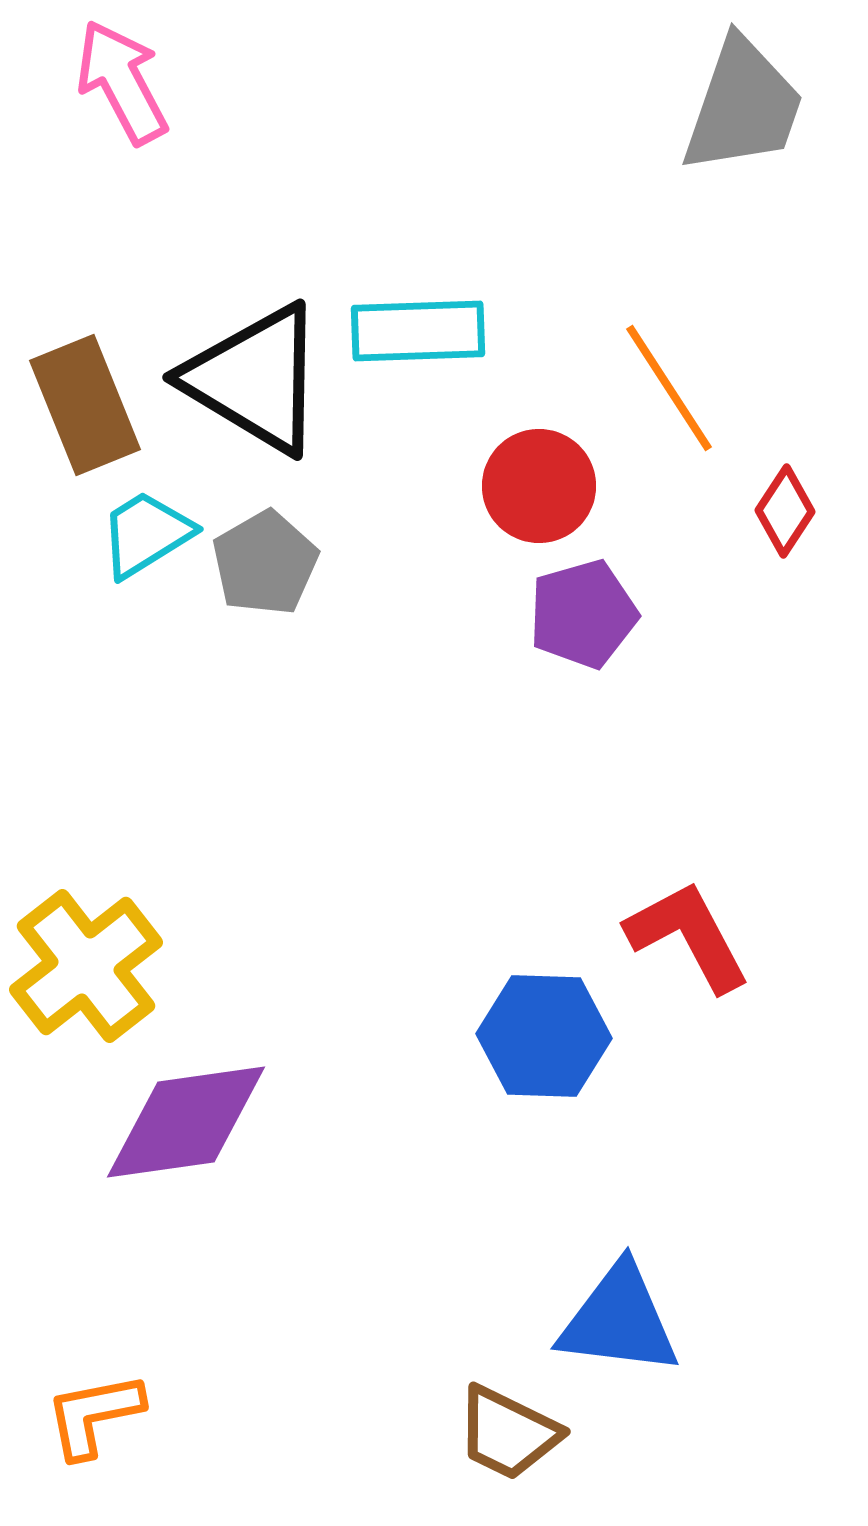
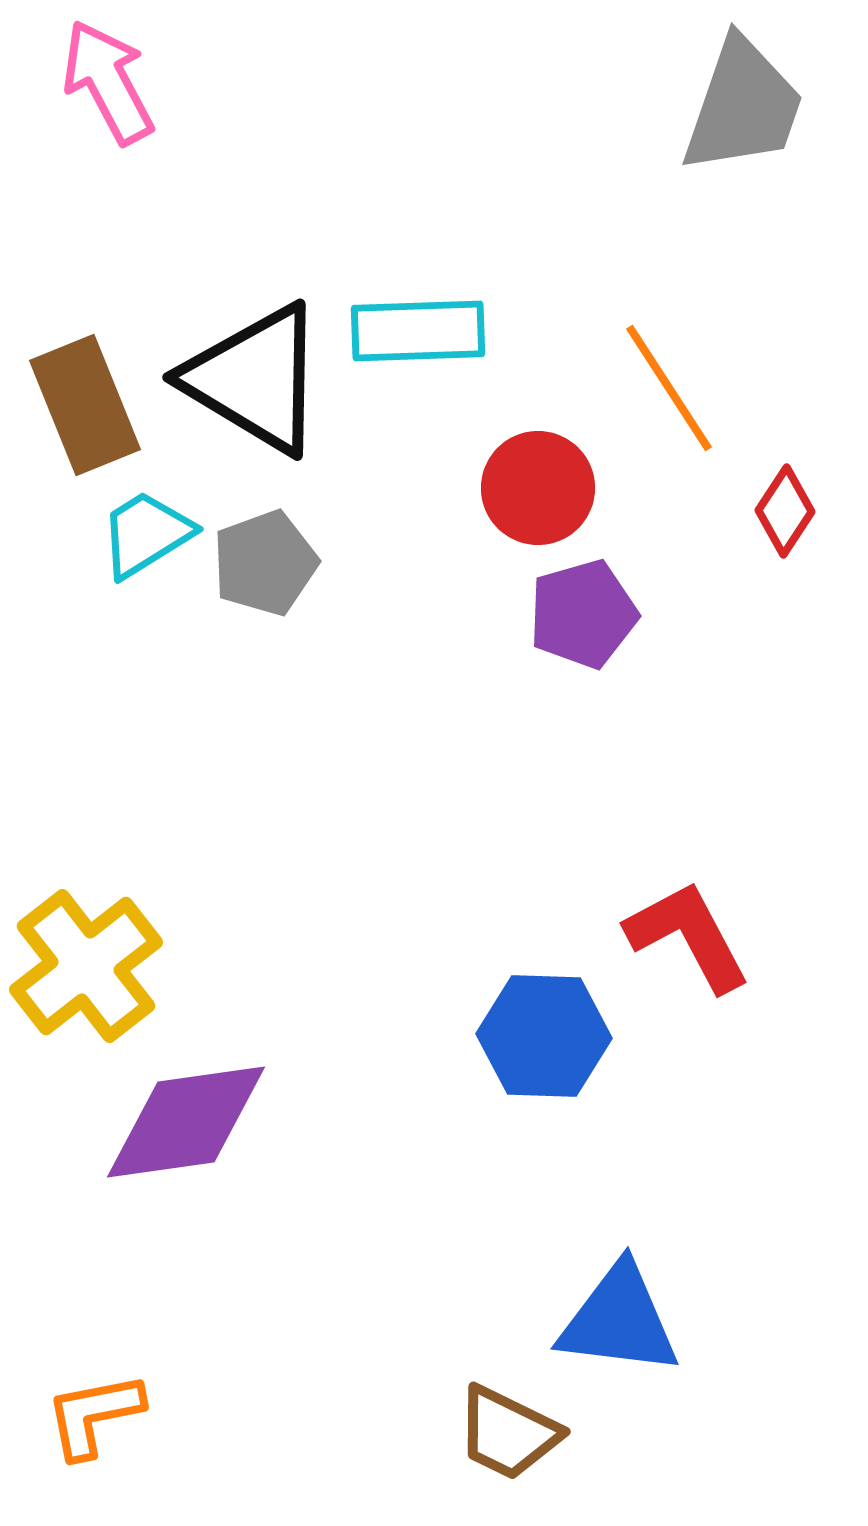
pink arrow: moved 14 px left
red circle: moved 1 px left, 2 px down
gray pentagon: rotated 10 degrees clockwise
